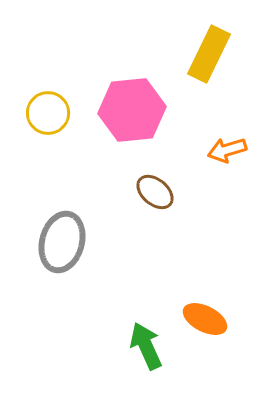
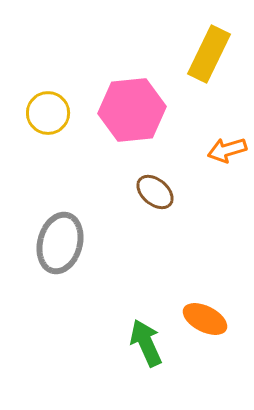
gray ellipse: moved 2 px left, 1 px down
green arrow: moved 3 px up
